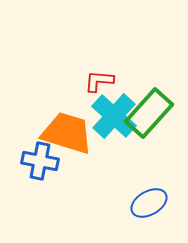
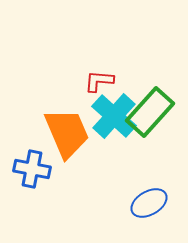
green rectangle: moved 1 px right, 1 px up
orange trapezoid: rotated 50 degrees clockwise
blue cross: moved 8 px left, 8 px down
